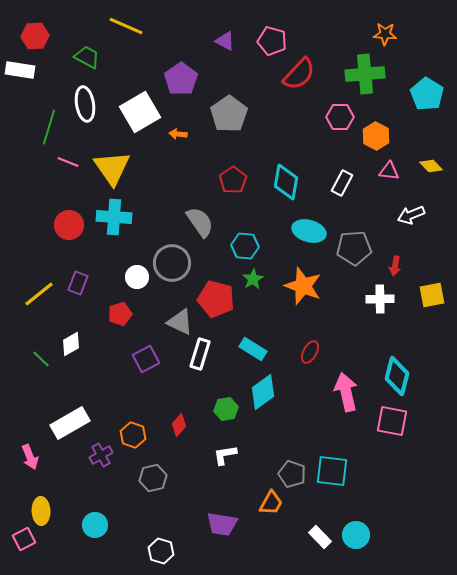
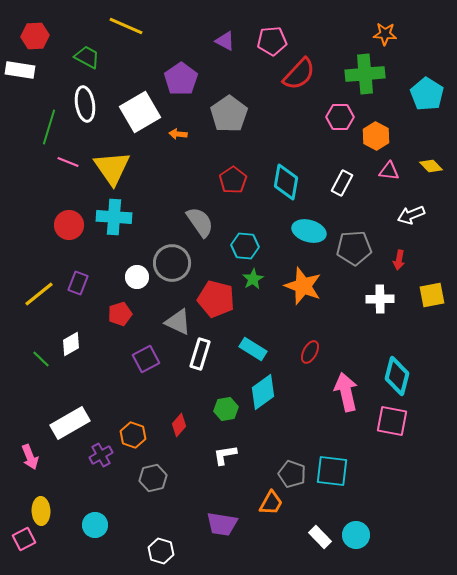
pink pentagon at (272, 41): rotated 20 degrees counterclockwise
red arrow at (395, 266): moved 4 px right, 6 px up
gray triangle at (180, 322): moved 2 px left
